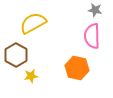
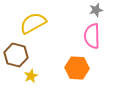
gray star: moved 1 px right; rotated 24 degrees counterclockwise
brown hexagon: rotated 15 degrees counterclockwise
orange hexagon: rotated 10 degrees counterclockwise
yellow star: rotated 16 degrees counterclockwise
